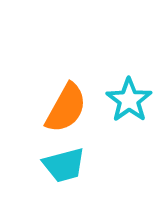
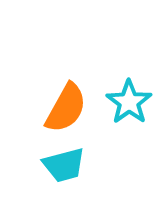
cyan star: moved 2 px down
